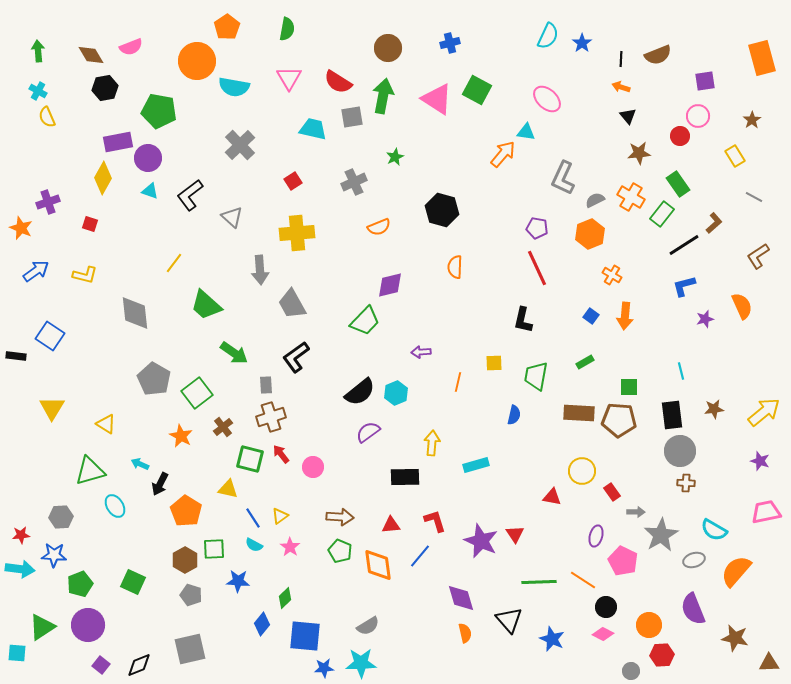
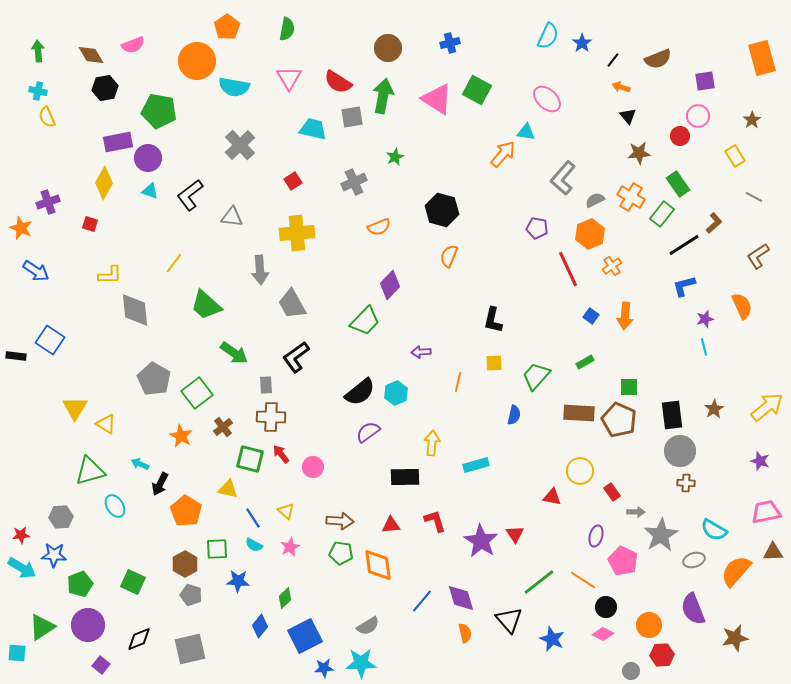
pink semicircle at (131, 47): moved 2 px right, 2 px up
brown semicircle at (658, 55): moved 4 px down
black line at (621, 59): moved 8 px left, 1 px down; rotated 35 degrees clockwise
cyan cross at (38, 91): rotated 18 degrees counterclockwise
yellow diamond at (103, 178): moved 1 px right, 5 px down
gray L-shape at (563, 178): rotated 16 degrees clockwise
gray triangle at (232, 217): rotated 35 degrees counterclockwise
orange semicircle at (455, 267): moved 6 px left, 11 px up; rotated 20 degrees clockwise
red line at (537, 268): moved 31 px right, 1 px down
blue arrow at (36, 271): rotated 68 degrees clockwise
yellow L-shape at (85, 275): moved 25 px right; rotated 15 degrees counterclockwise
orange cross at (612, 275): moved 9 px up; rotated 24 degrees clockwise
purple diamond at (390, 285): rotated 32 degrees counterclockwise
gray diamond at (135, 313): moved 3 px up
black L-shape at (523, 320): moved 30 px left
blue square at (50, 336): moved 4 px down
cyan line at (681, 371): moved 23 px right, 24 px up
green trapezoid at (536, 376): rotated 32 degrees clockwise
yellow triangle at (52, 408): moved 23 px right
brown star at (714, 409): rotated 24 degrees counterclockwise
yellow arrow at (764, 412): moved 3 px right, 5 px up
brown cross at (271, 417): rotated 20 degrees clockwise
brown pentagon at (619, 420): rotated 20 degrees clockwise
yellow circle at (582, 471): moved 2 px left
yellow triangle at (280, 516): moved 6 px right, 5 px up; rotated 42 degrees counterclockwise
brown arrow at (340, 517): moved 4 px down
purple star at (481, 541): rotated 8 degrees clockwise
pink star at (290, 547): rotated 12 degrees clockwise
green square at (214, 549): moved 3 px right
green pentagon at (340, 551): moved 1 px right, 2 px down; rotated 15 degrees counterclockwise
blue line at (420, 556): moved 2 px right, 45 px down
brown hexagon at (185, 560): moved 4 px down
cyan arrow at (20, 569): moved 2 px right, 1 px up; rotated 24 degrees clockwise
green line at (539, 582): rotated 36 degrees counterclockwise
blue diamond at (262, 624): moved 2 px left, 2 px down
blue square at (305, 636): rotated 32 degrees counterclockwise
brown star at (735, 638): rotated 24 degrees counterclockwise
brown triangle at (769, 663): moved 4 px right, 111 px up
black diamond at (139, 665): moved 26 px up
